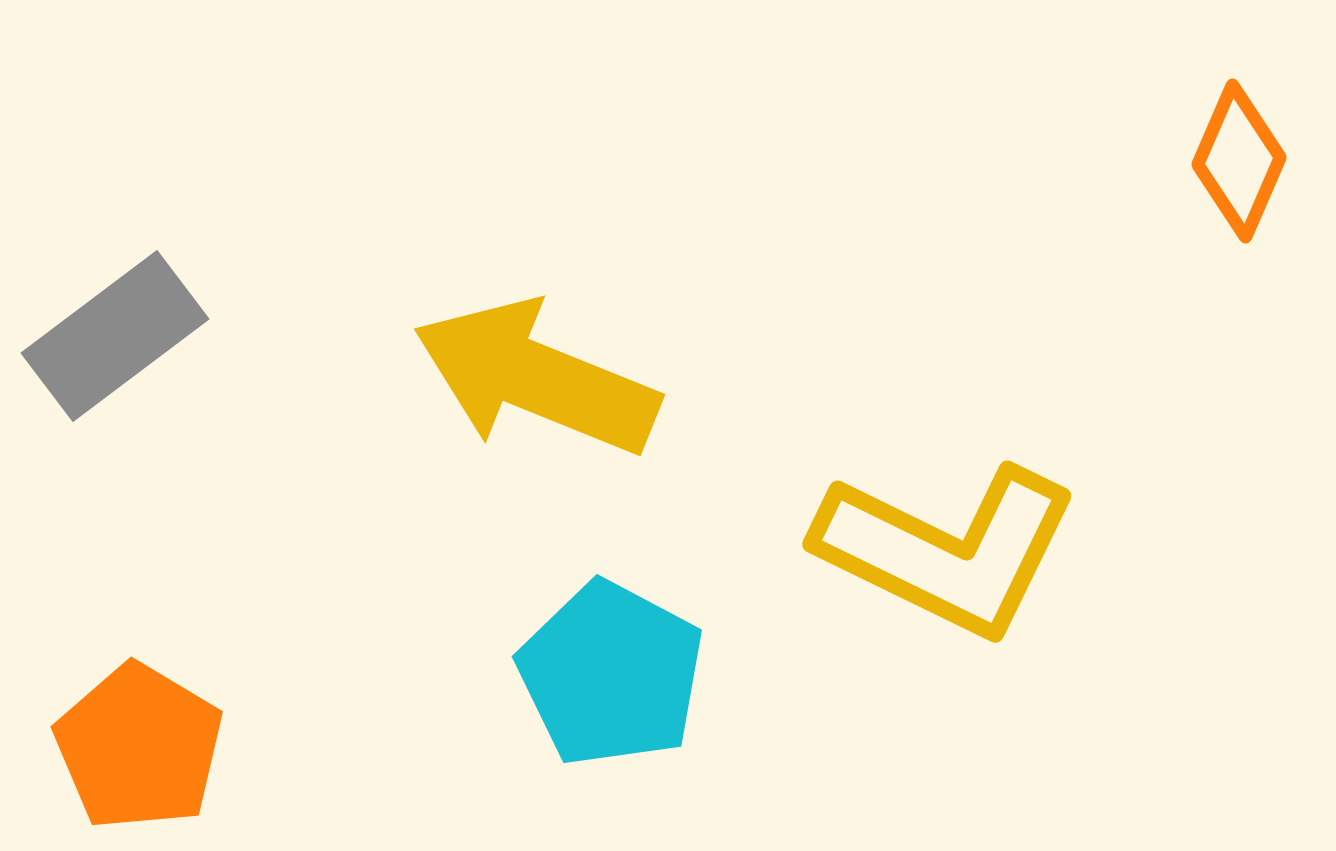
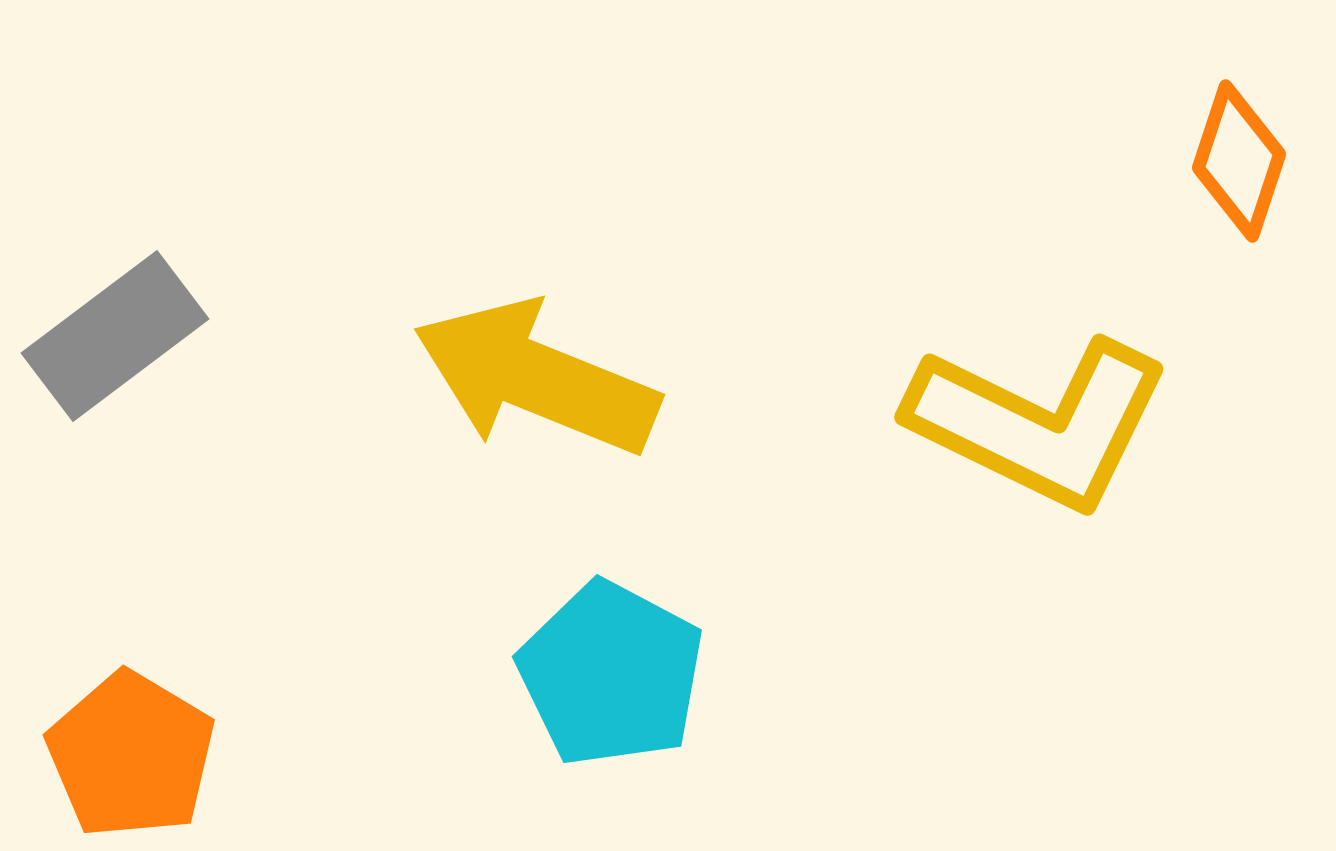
orange diamond: rotated 5 degrees counterclockwise
yellow L-shape: moved 92 px right, 127 px up
orange pentagon: moved 8 px left, 8 px down
